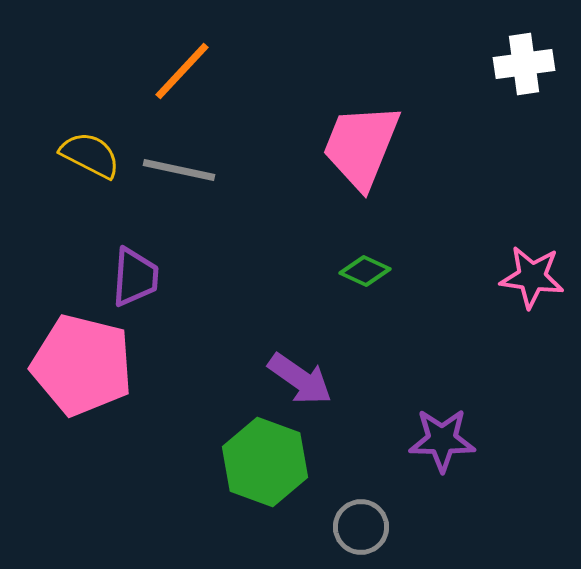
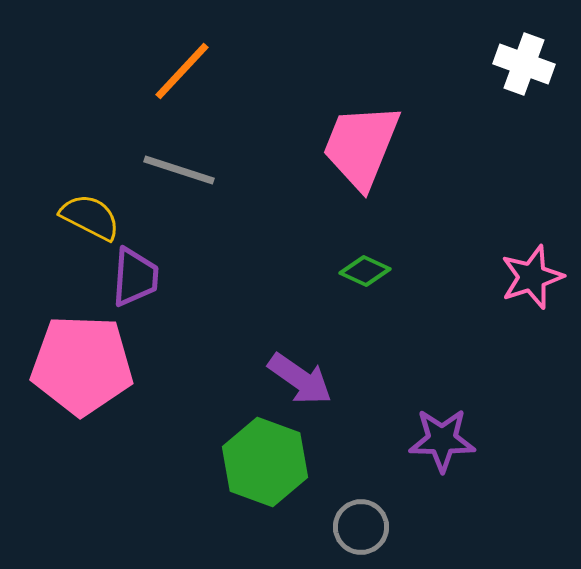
white cross: rotated 28 degrees clockwise
yellow semicircle: moved 62 px down
gray line: rotated 6 degrees clockwise
pink star: rotated 26 degrees counterclockwise
pink pentagon: rotated 12 degrees counterclockwise
